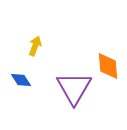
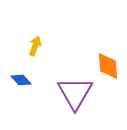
blue diamond: rotated 10 degrees counterclockwise
purple triangle: moved 1 px right, 5 px down
